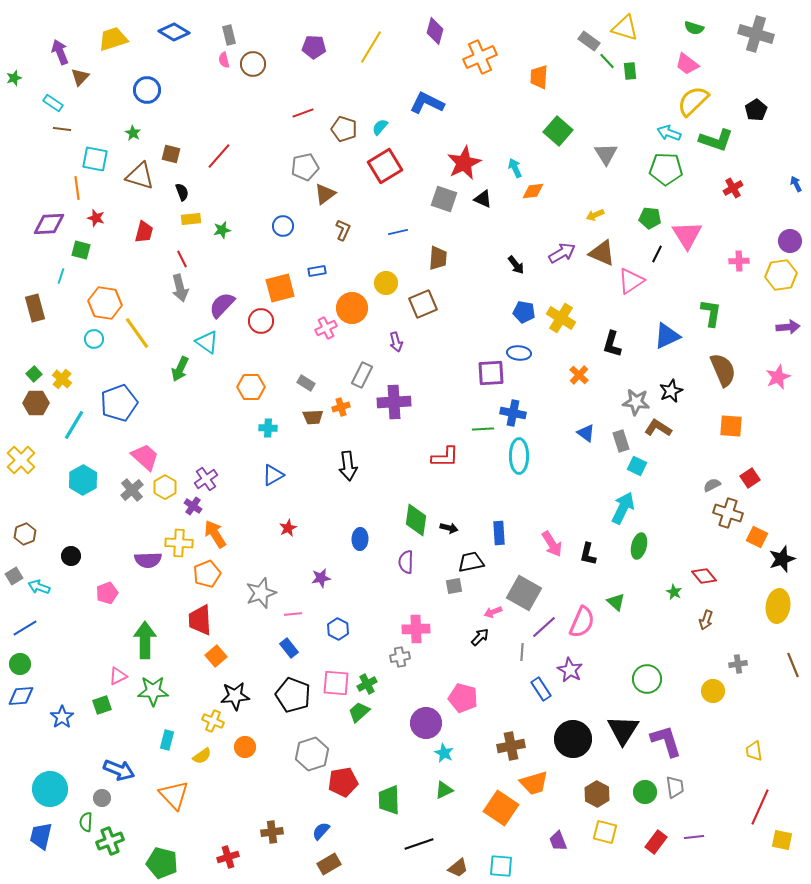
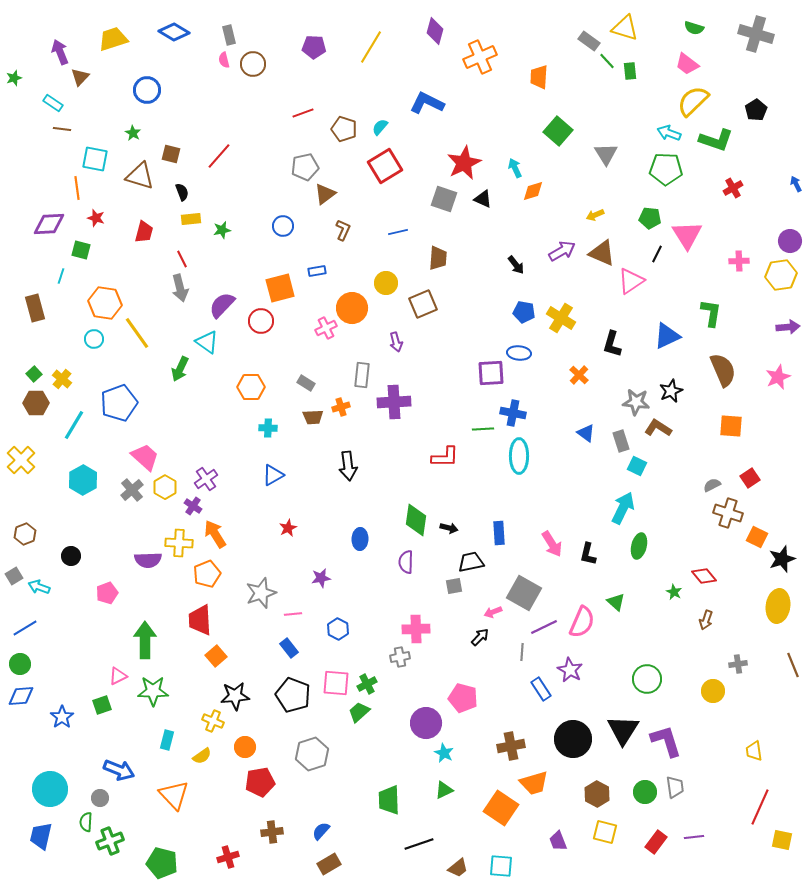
orange diamond at (533, 191): rotated 10 degrees counterclockwise
purple arrow at (562, 253): moved 2 px up
gray rectangle at (362, 375): rotated 20 degrees counterclockwise
purple line at (544, 627): rotated 16 degrees clockwise
red pentagon at (343, 782): moved 83 px left
gray circle at (102, 798): moved 2 px left
